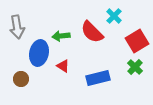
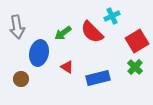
cyan cross: moved 2 px left; rotated 21 degrees clockwise
green arrow: moved 2 px right, 3 px up; rotated 30 degrees counterclockwise
red triangle: moved 4 px right, 1 px down
